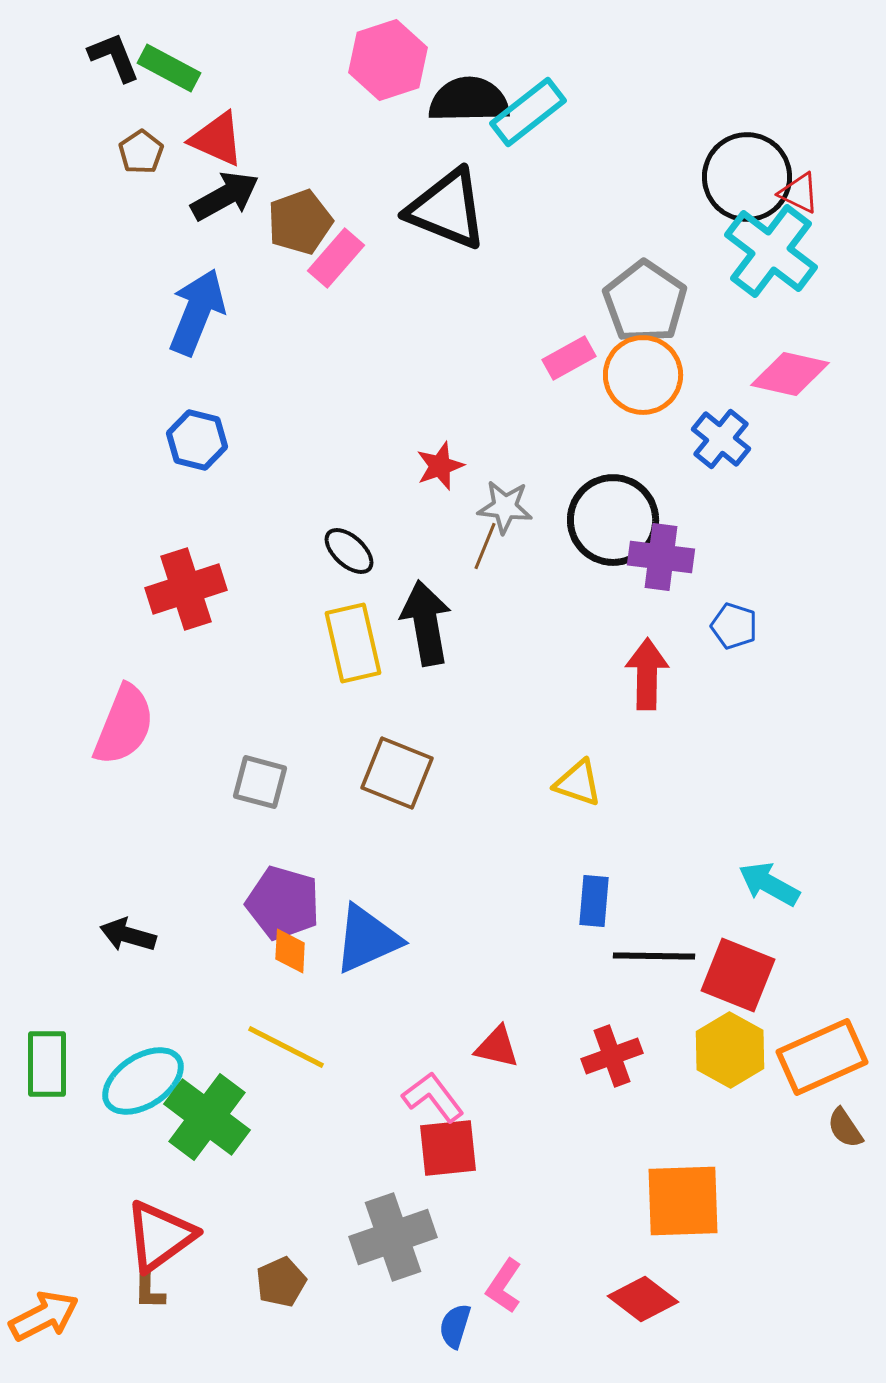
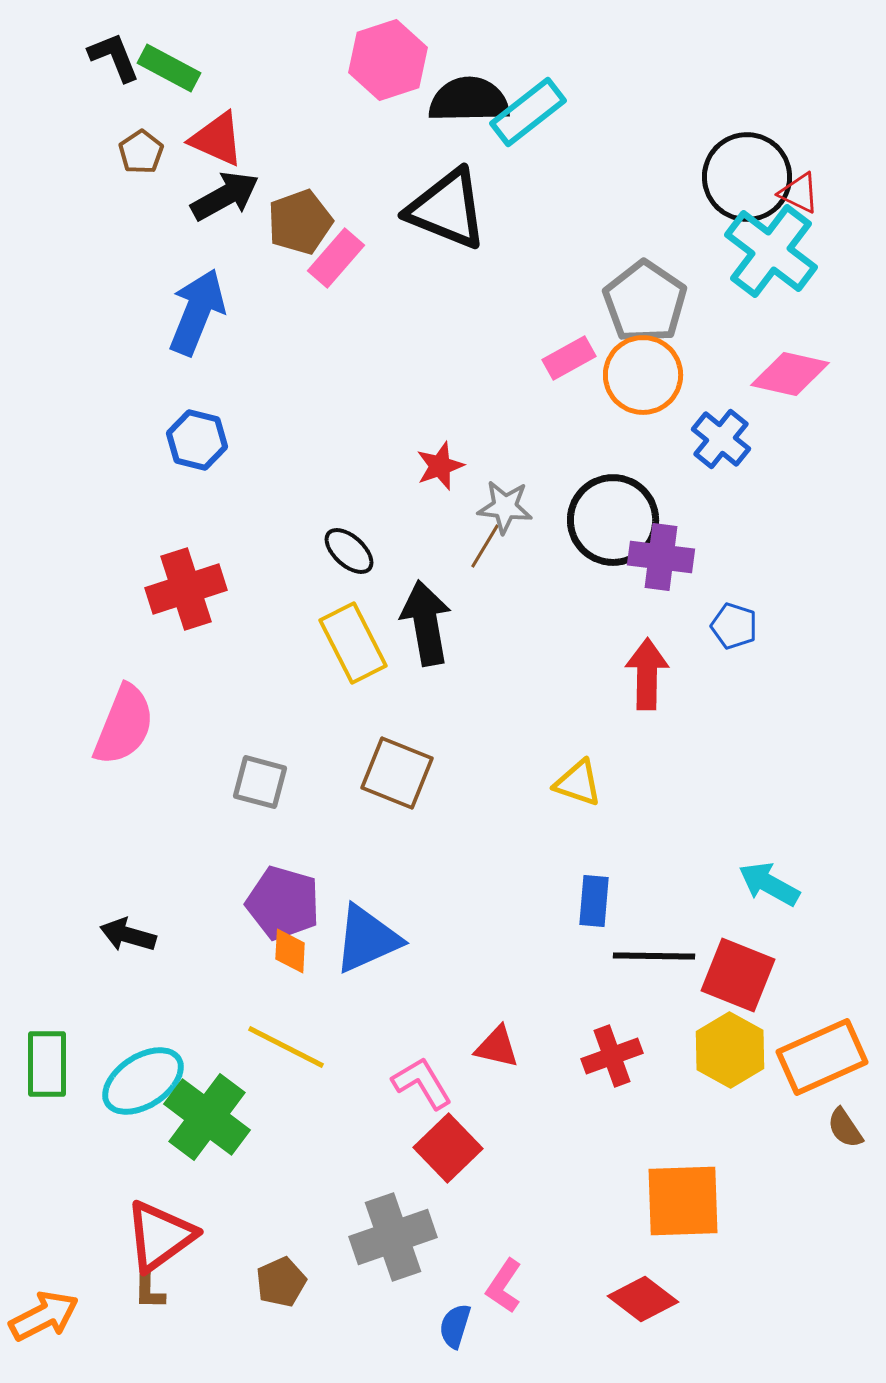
brown line at (485, 546): rotated 9 degrees clockwise
yellow rectangle at (353, 643): rotated 14 degrees counterclockwise
pink L-shape at (433, 1097): moved 11 px left, 14 px up; rotated 6 degrees clockwise
red square at (448, 1148): rotated 38 degrees counterclockwise
